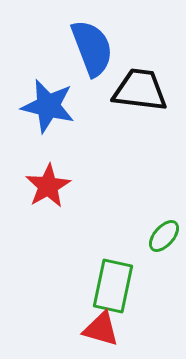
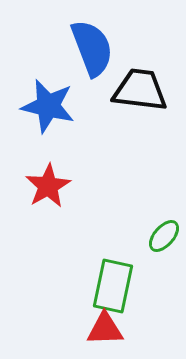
red triangle: moved 4 px right; rotated 18 degrees counterclockwise
